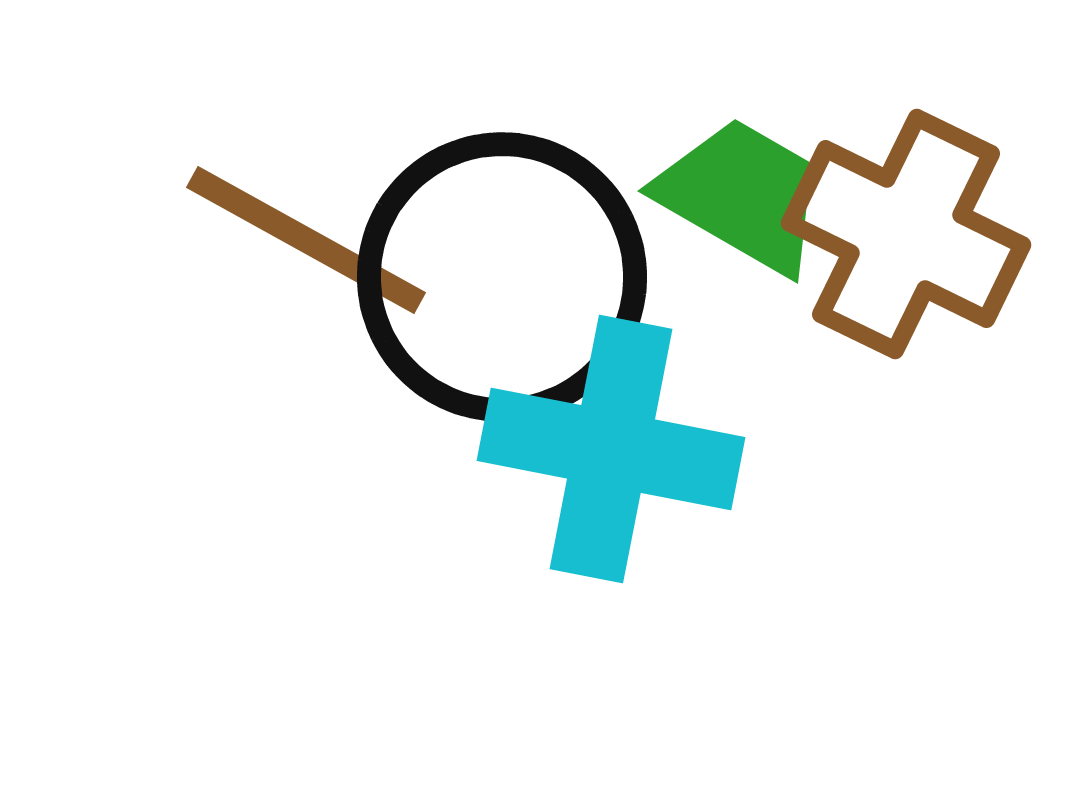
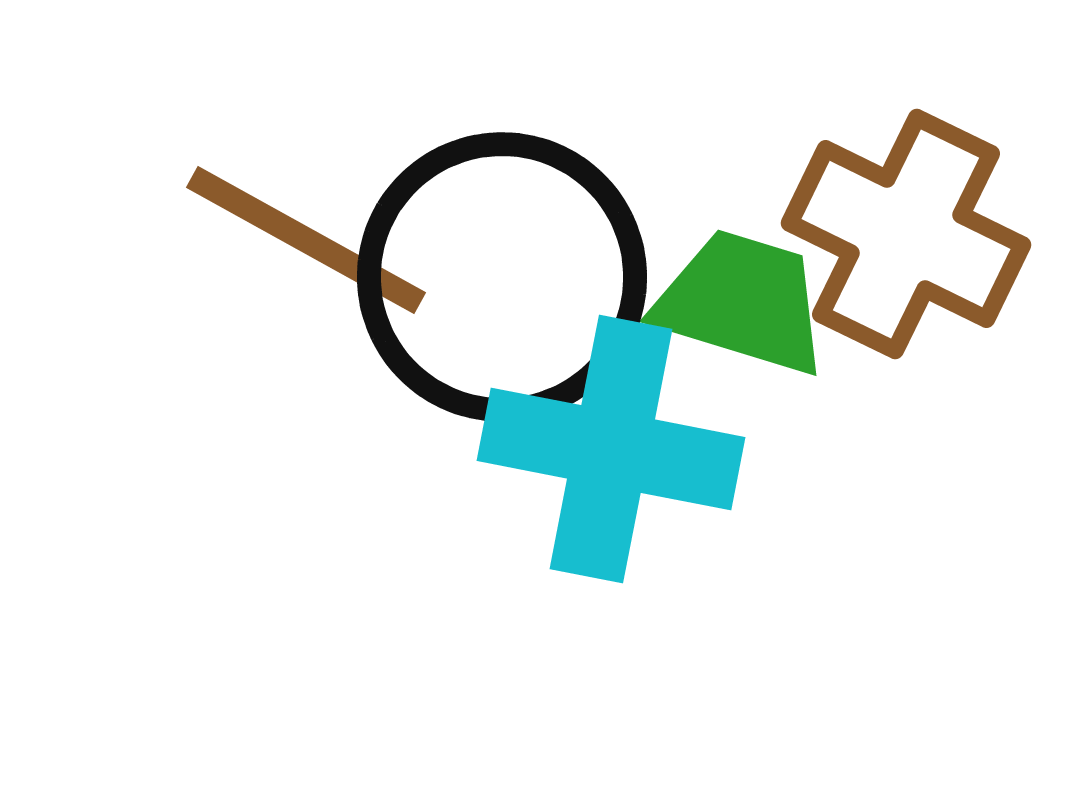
green trapezoid: moved 107 px down; rotated 13 degrees counterclockwise
